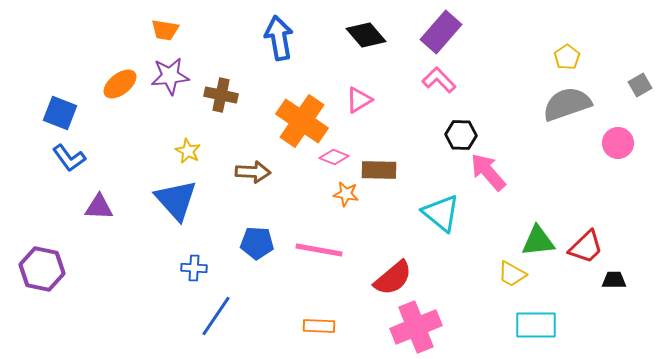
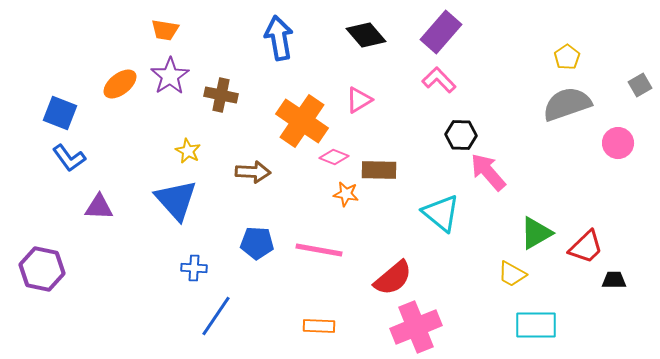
purple star: rotated 27 degrees counterclockwise
green triangle: moved 2 px left, 8 px up; rotated 24 degrees counterclockwise
